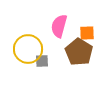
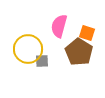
orange square: rotated 21 degrees clockwise
